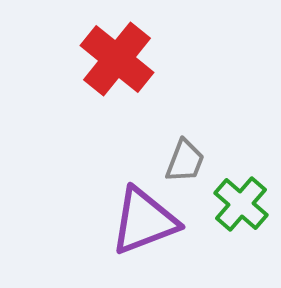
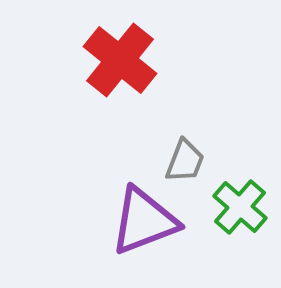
red cross: moved 3 px right, 1 px down
green cross: moved 1 px left, 3 px down
